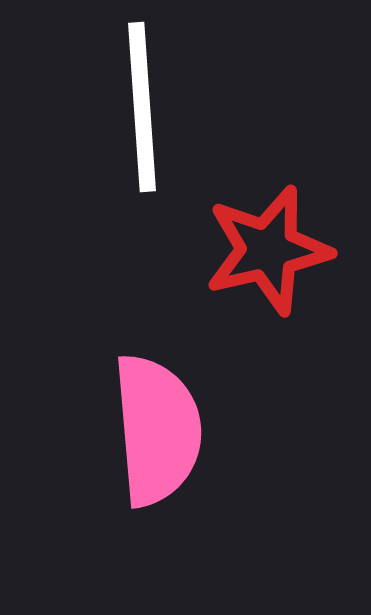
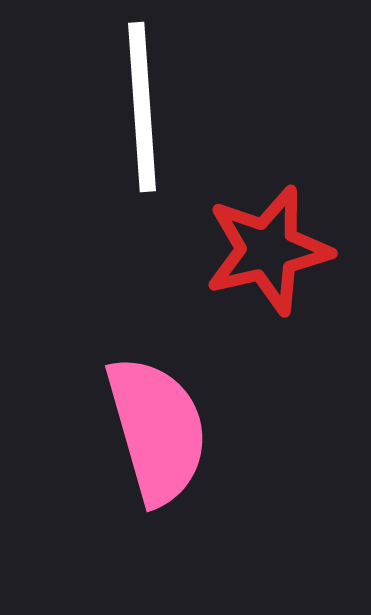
pink semicircle: rotated 11 degrees counterclockwise
